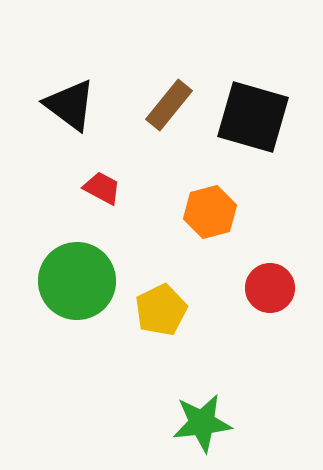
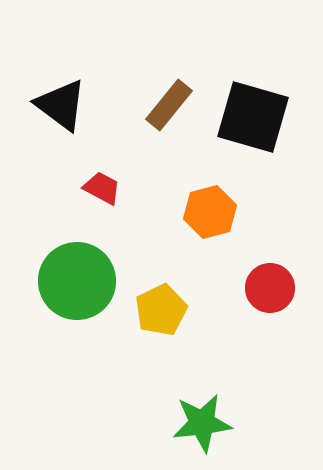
black triangle: moved 9 px left
